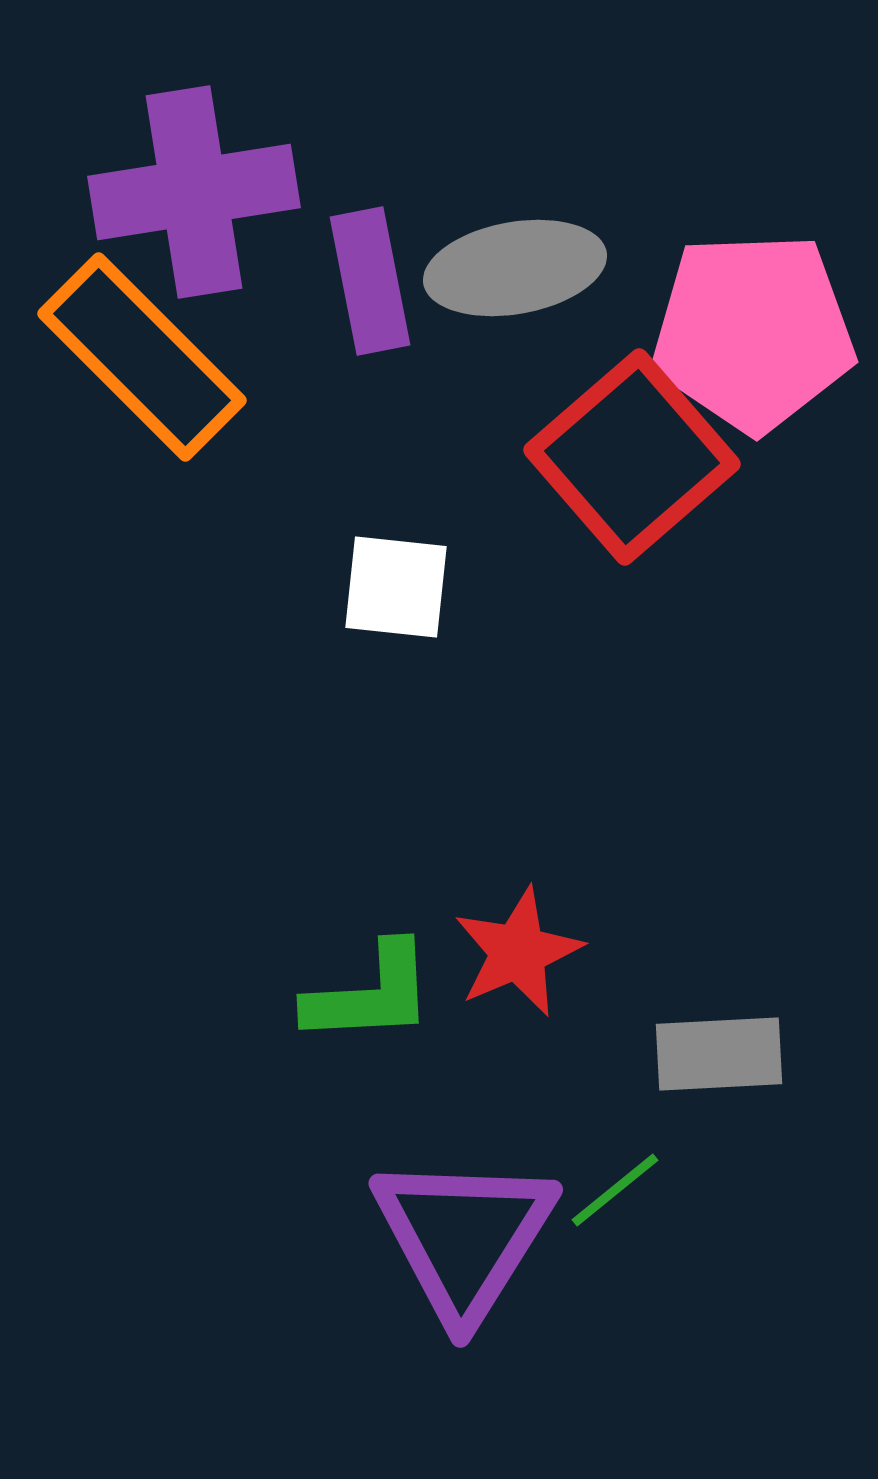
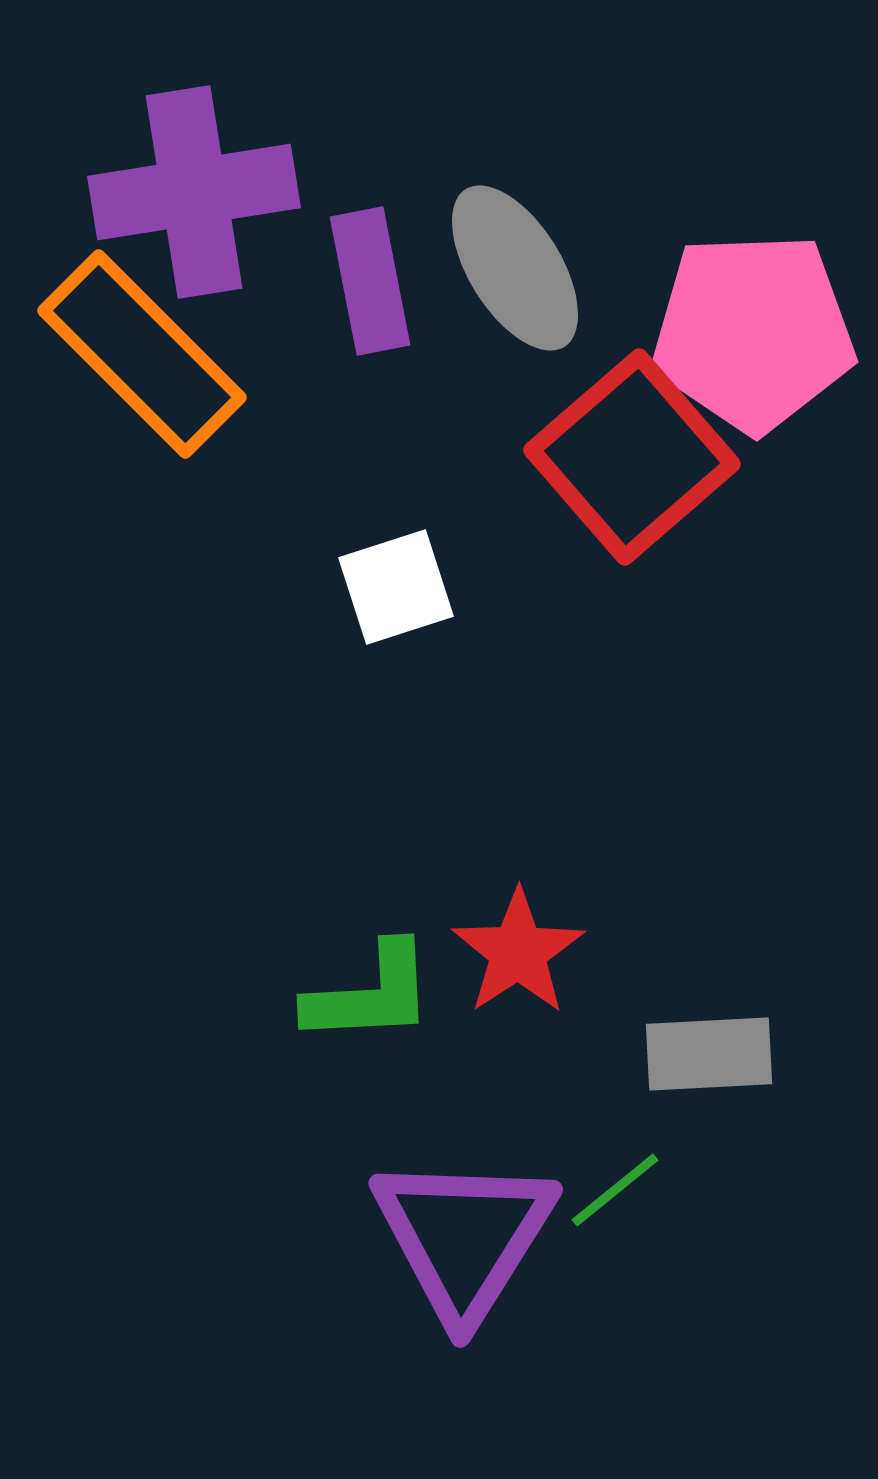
gray ellipse: rotated 68 degrees clockwise
orange rectangle: moved 3 px up
white square: rotated 24 degrees counterclockwise
red star: rotated 10 degrees counterclockwise
gray rectangle: moved 10 px left
